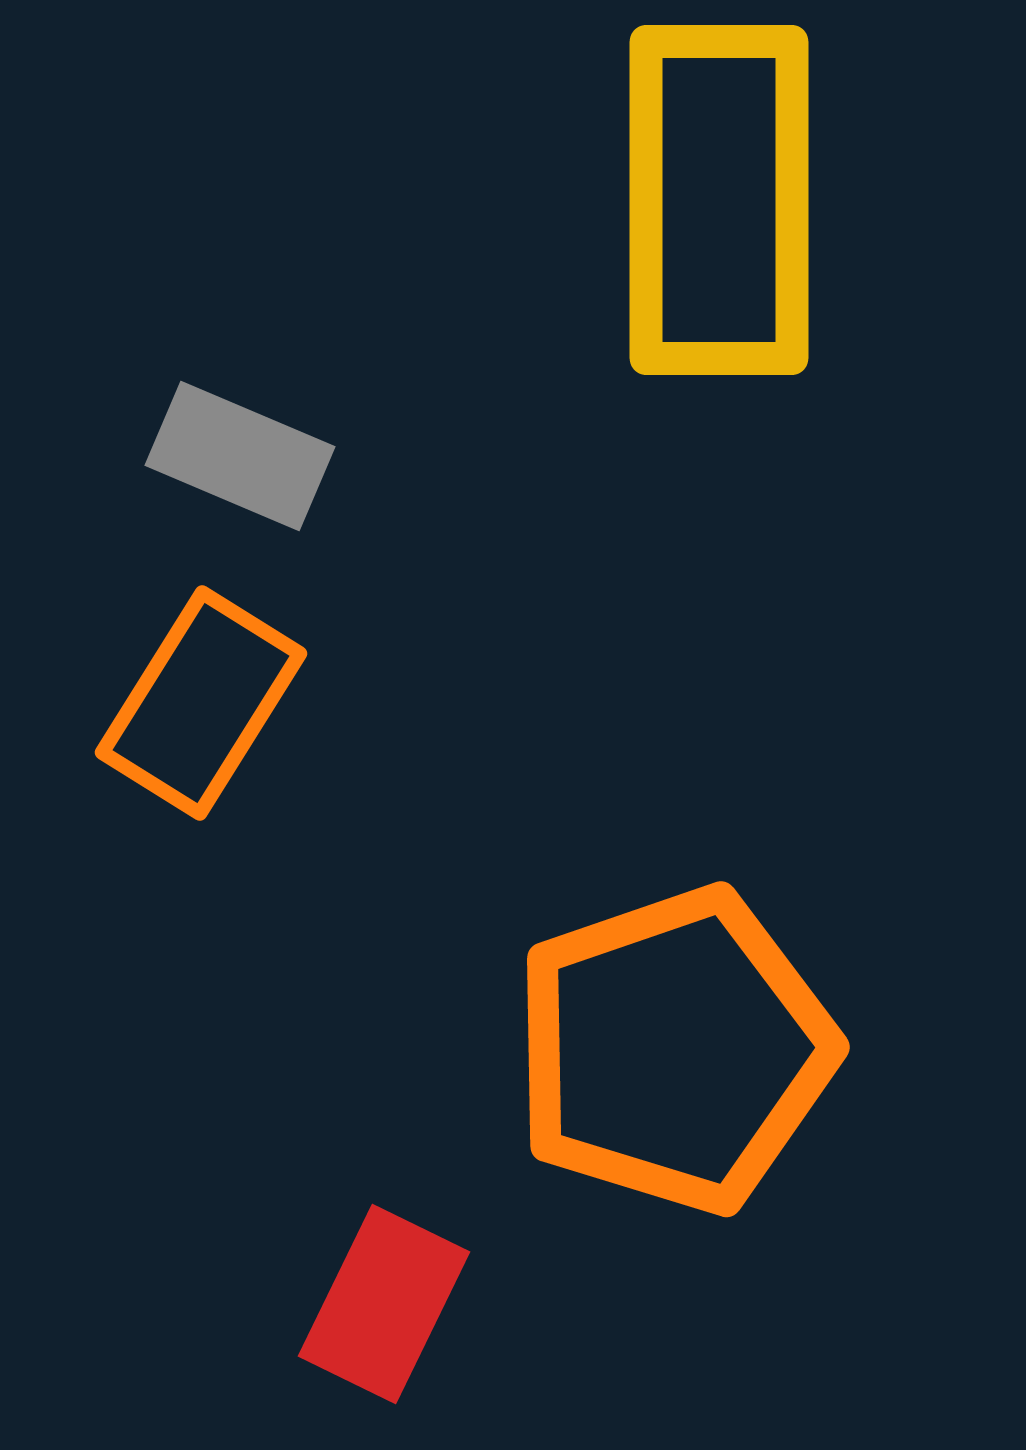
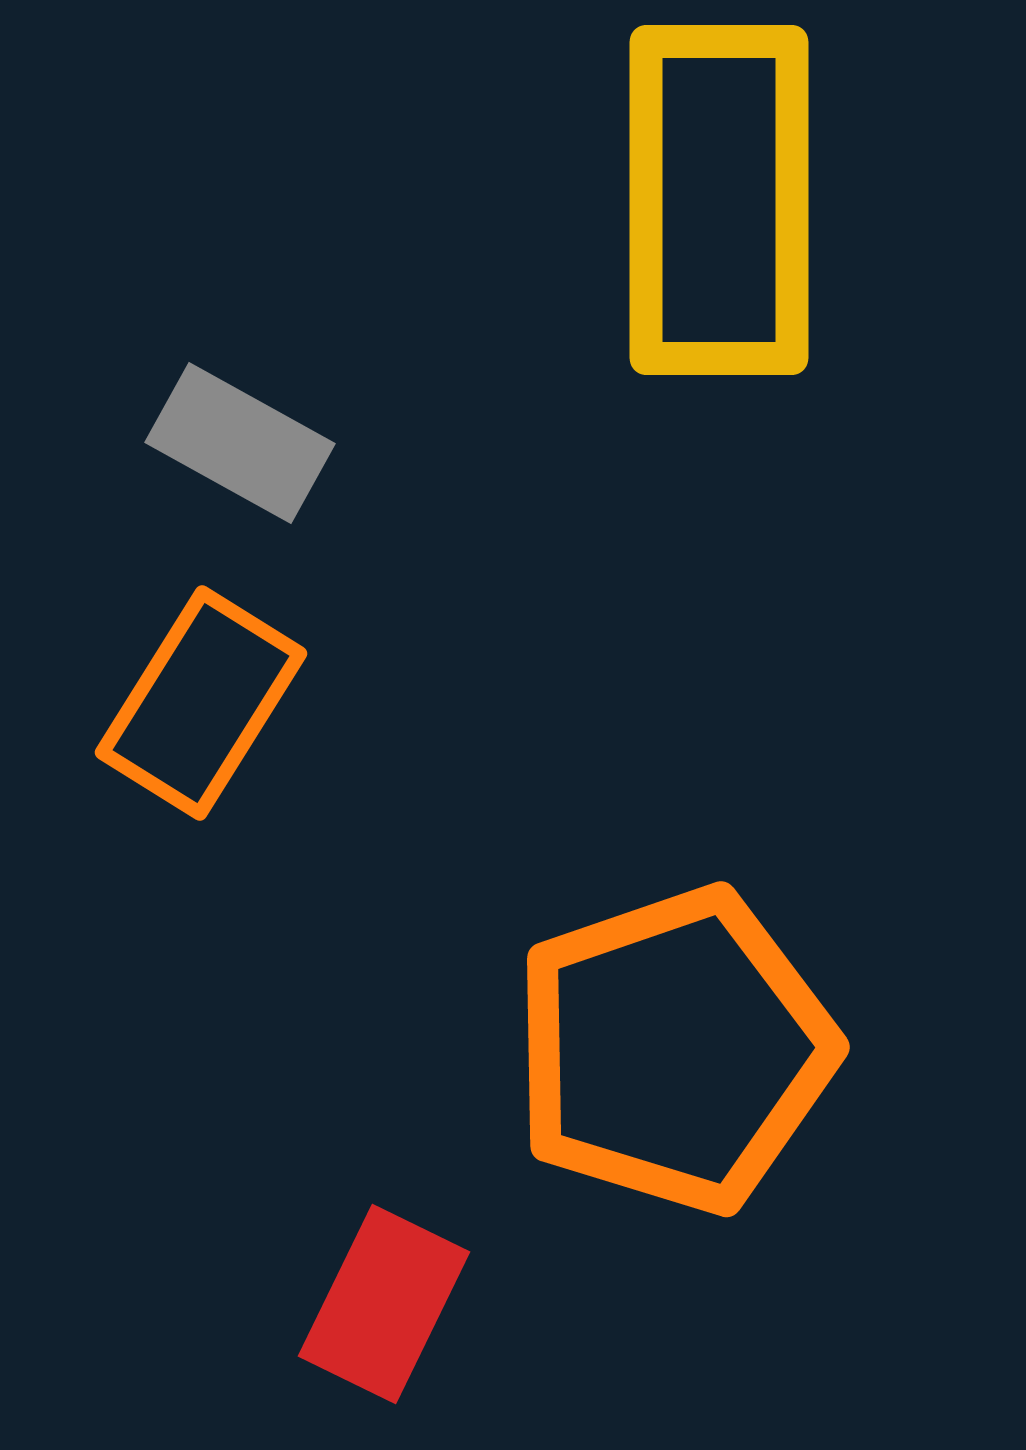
gray rectangle: moved 13 px up; rotated 6 degrees clockwise
